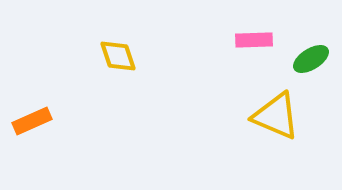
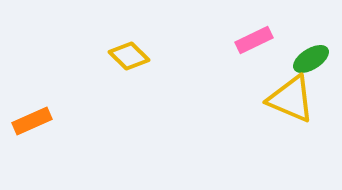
pink rectangle: rotated 24 degrees counterclockwise
yellow diamond: moved 11 px right; rotated 27 degrees counterclockwise
yellow triangle: moved 15 px right, 17 px up
